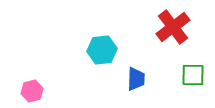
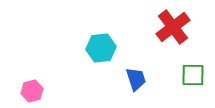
cyan hexagon: moved 1 px left, 2 px up
blue trapezoid: rotated 20 degrees counterclockwise
